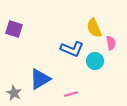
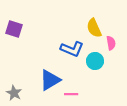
blue triangle: moved 10 px right, 1 px down
pink line: rotated 16 degrees clockwise
